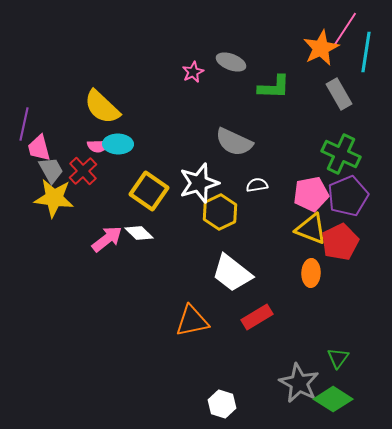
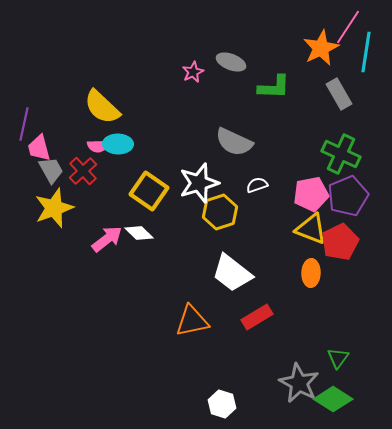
pink line: moved 3 px right, 2 px up
white semicircle: rotated 10 degrees counterclockwise
yellow star: moved 10 px down; rotated 27 degrees counterclockwise
yellow hexagon: rotated 8 degrees clockwise
